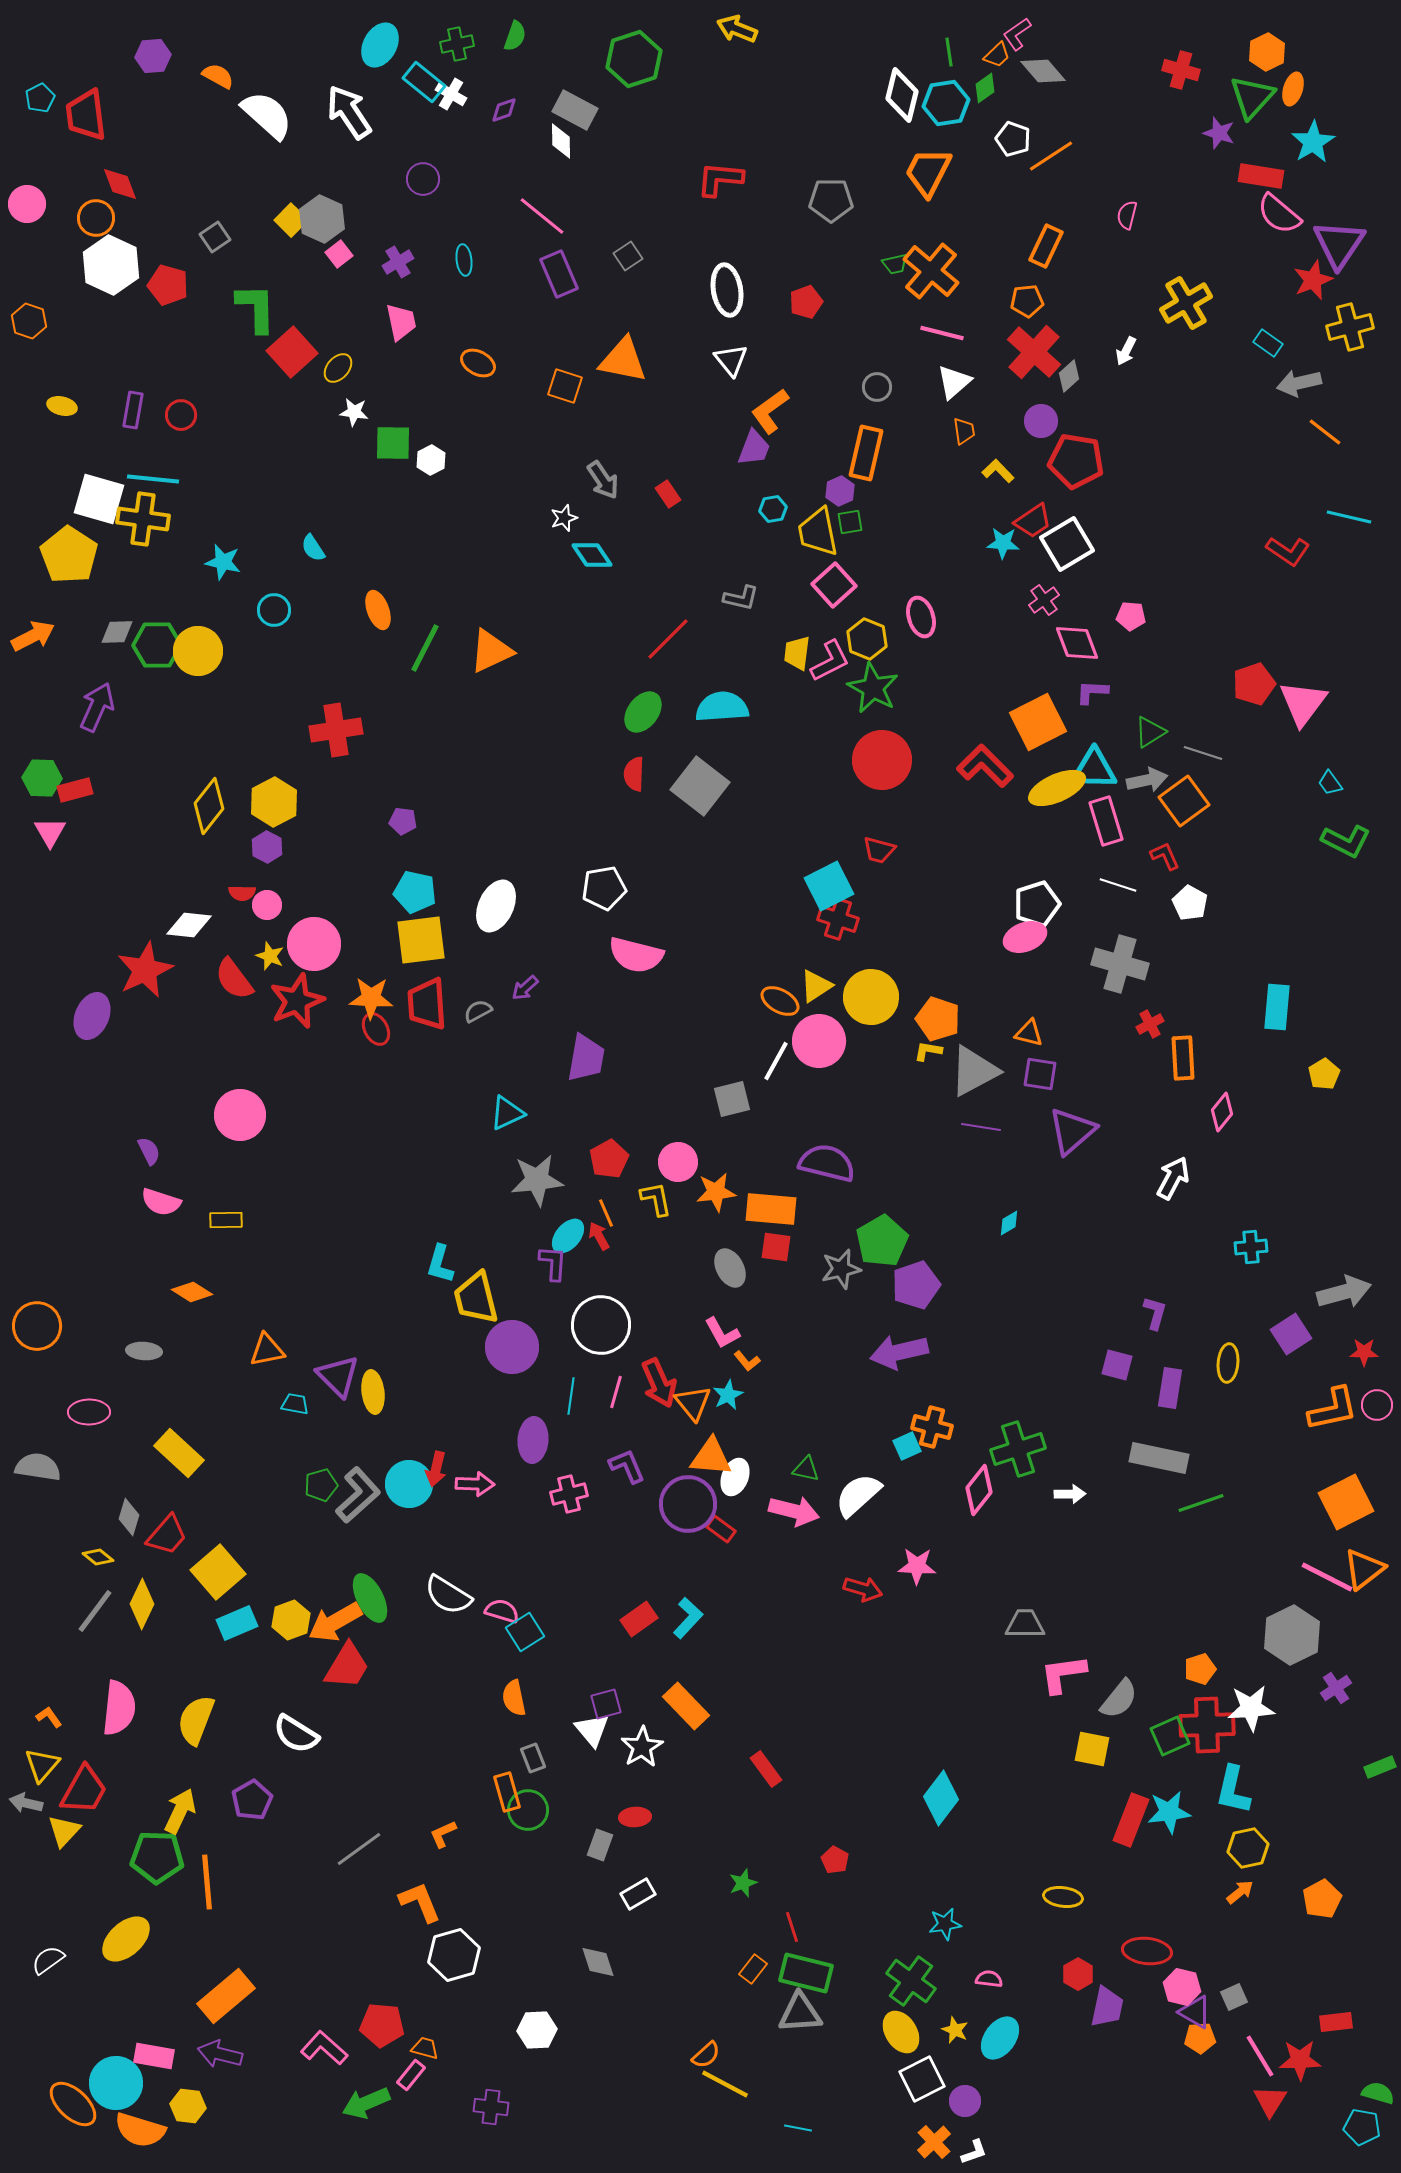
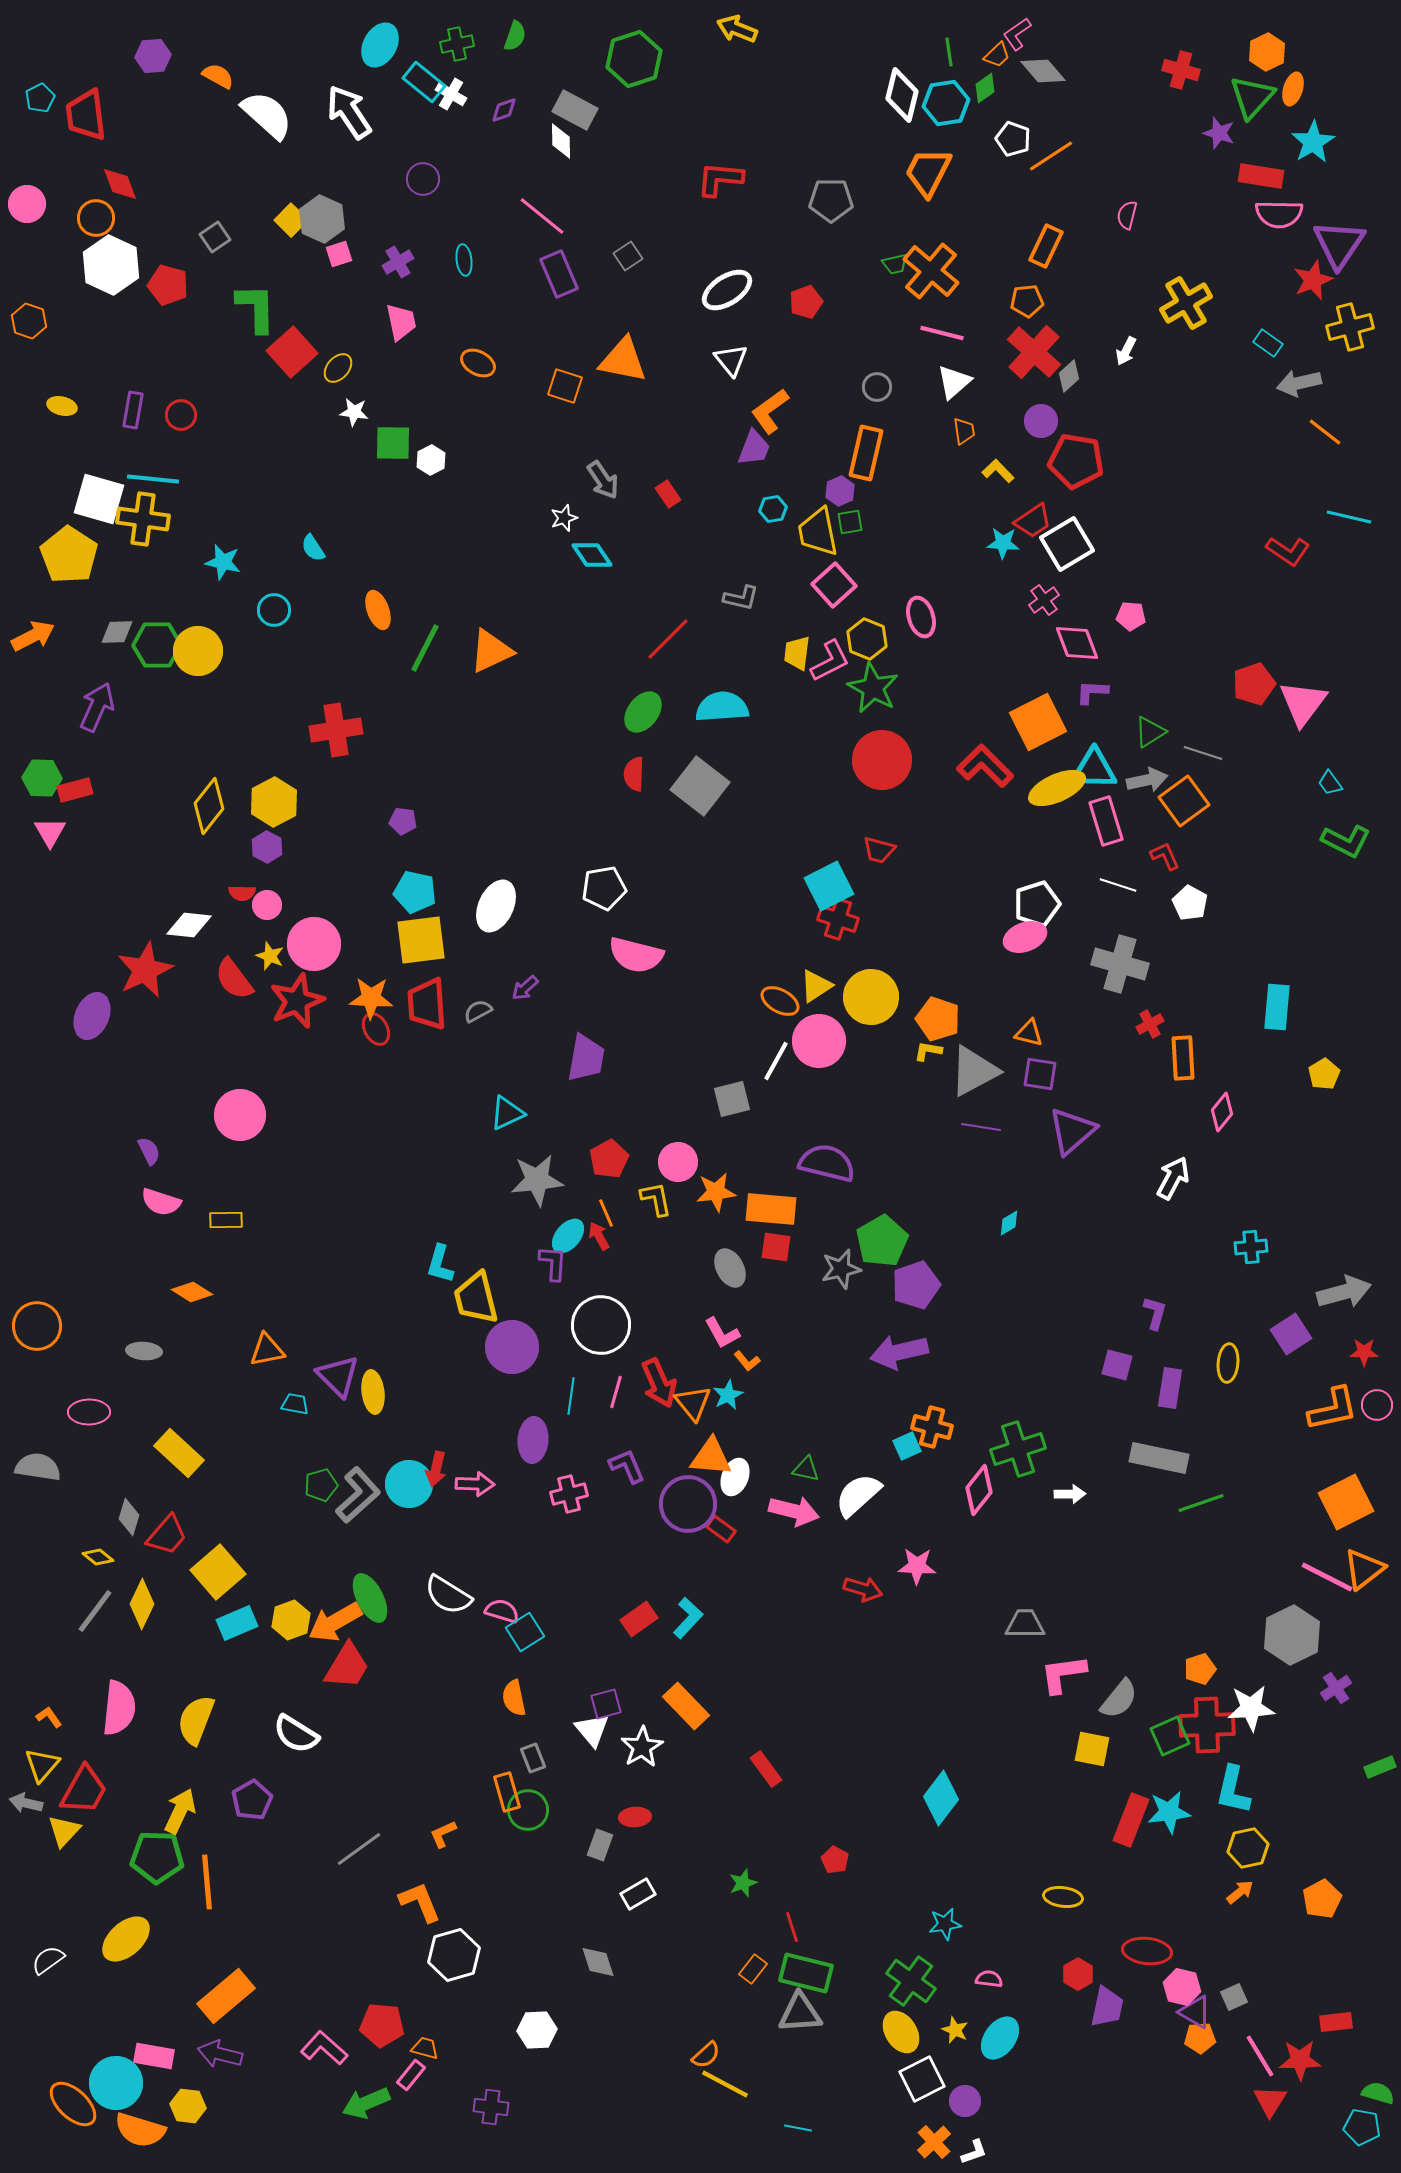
pink semicircle at (1279, 214): rotated 39 degrees counterclockwise
pink square at (339, 254): rotated 20 degrees clockwise
white ellipse at (727, 290): rotated 66 degrees clockwise
